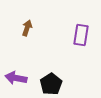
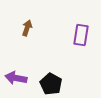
black pentagon: rotated 10 degrees counterclockwise
